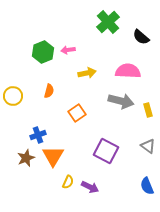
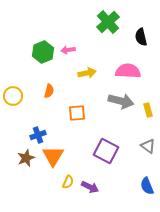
black semicircle: rotated 36 degrees clockwise
orange square: rotated 30 degrees clockwise
